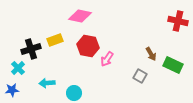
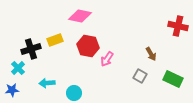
red cross: moved 5 px down
green rectangle: moved 14 px down
